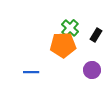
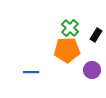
orange pentagon: moved 4 px right, 5 px down
